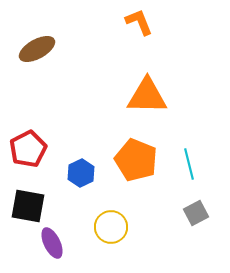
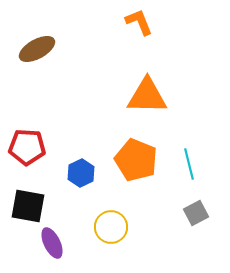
red pentagon: moved 1 px left, 2 px up; rotated 30 degrees clockwise
